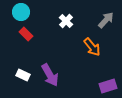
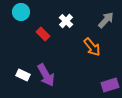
red rectangle: moved 17 px right
purple arrow: moved 4 px left
purple rectangle: moved 2 px right, 1 px up
